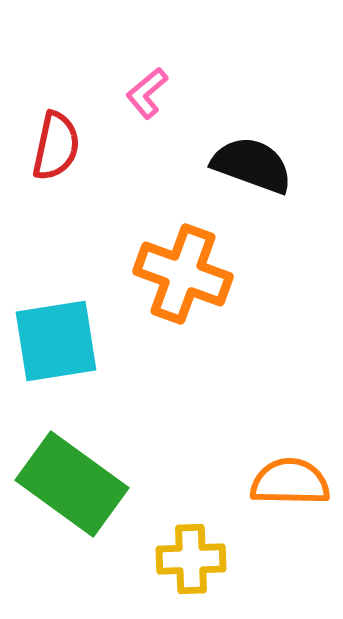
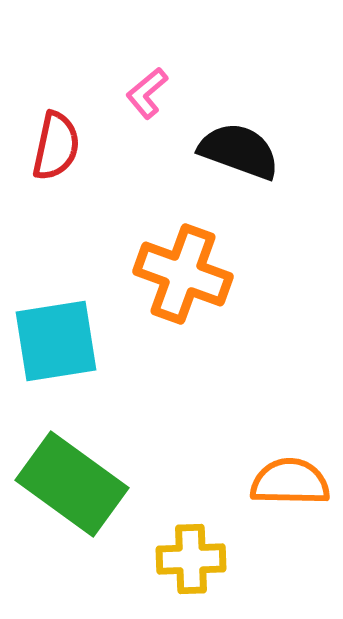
black semicircle: moved 13 px left, 14 px up
